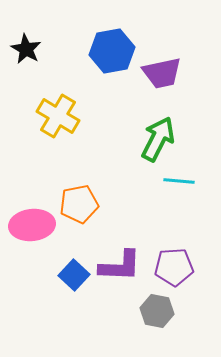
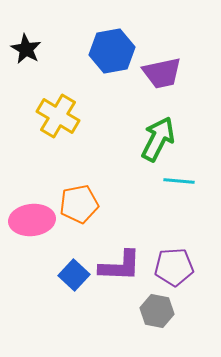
pink ellipse: moved 5 px up
